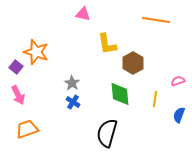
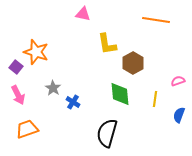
gray star: moved 19 px left, 5 px down
